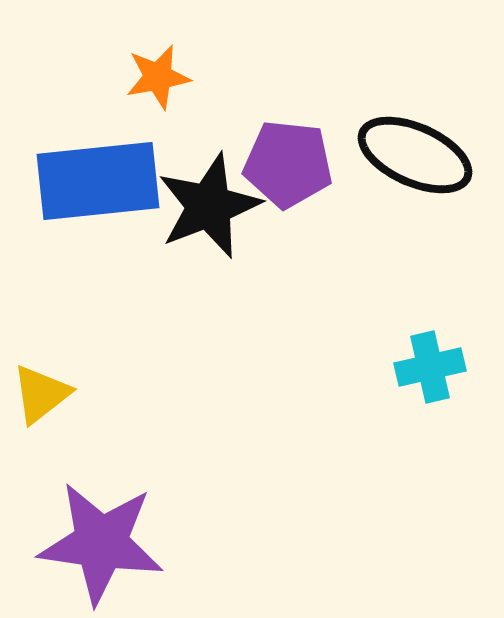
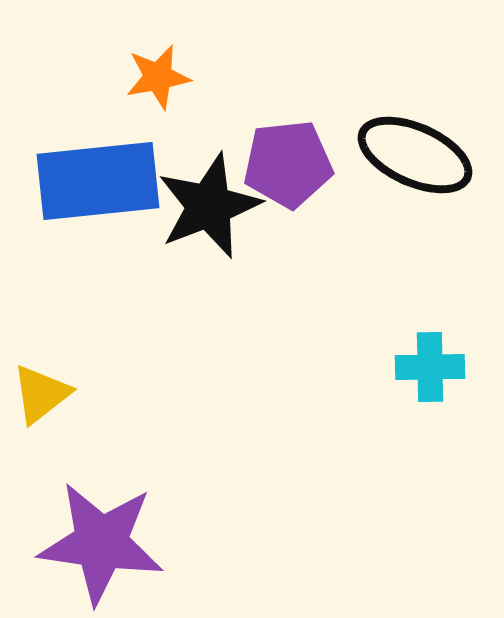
purple pentagon: rotated 12 degrees counterclockwise
cyan cross: rotated 12 degrees clockwise
